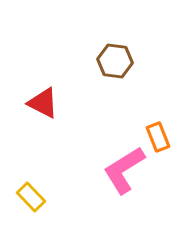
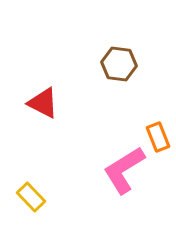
brown hexagon: moved 4 px right, 3 px down
